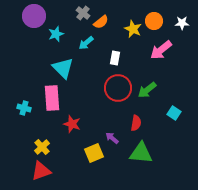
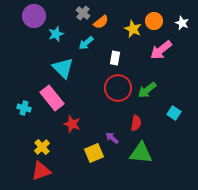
white star: rotated 24 degrees clockwise
pink rectangle: rotated 35 degrees counterclockwise
